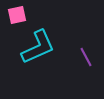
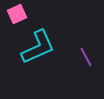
pink square: moved 1 px up; rotated 12 degrees counterclockwise
